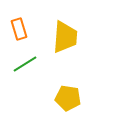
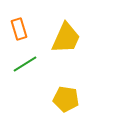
yellow trapezoid: moved 1 px right, 1 px down; rotated 20 degrees clockwise
yellow pentagon: moved 2 px left, 1 px down
